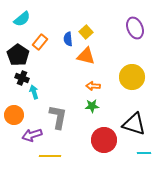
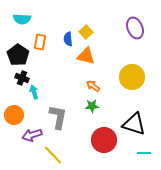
cyan semicircle: rotated 42 degrees clockwise
orange rectangle: rotated 28 degrees counterclockwise
orange arrow: rotated 32 degrees clockwise
yellow line: moved 3 px right, 1 px up; rotated 45 degrees clockwise
